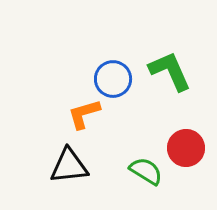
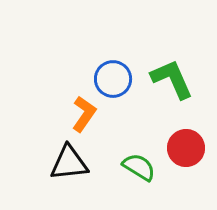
green L-shape: moved 2 px right, 8 px down
orange L-shape: rotated 141 degrees clockwise
black triangle: moved 3 px up
green semicircle: moved 7 px left, 4 px up
